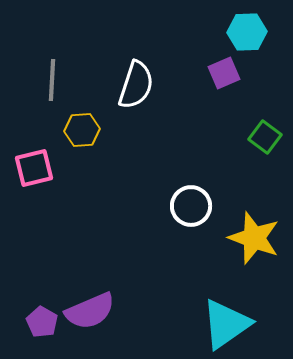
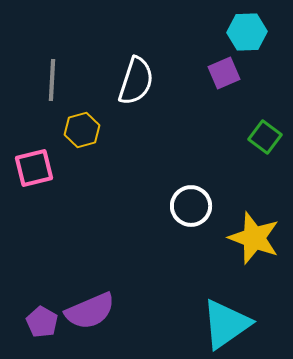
white semicircle: moved 4 px up
yellow hexagon: rotated 12 degrees counterclockwise
